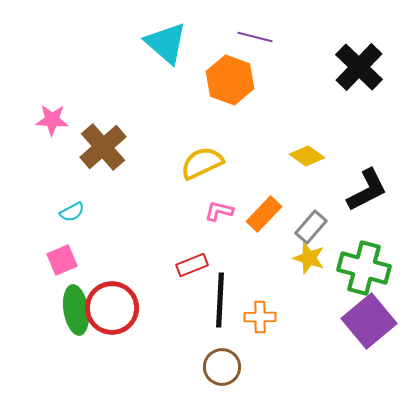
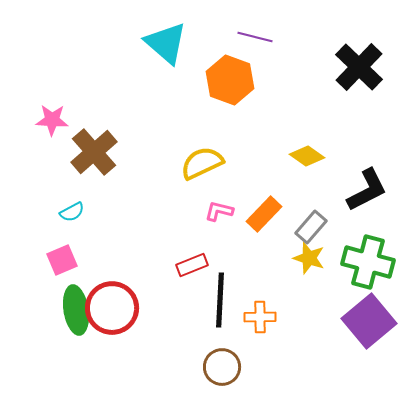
brown cross: moved 9 px left, 5 px down
green cross: moved 4 px right, 6 px up
